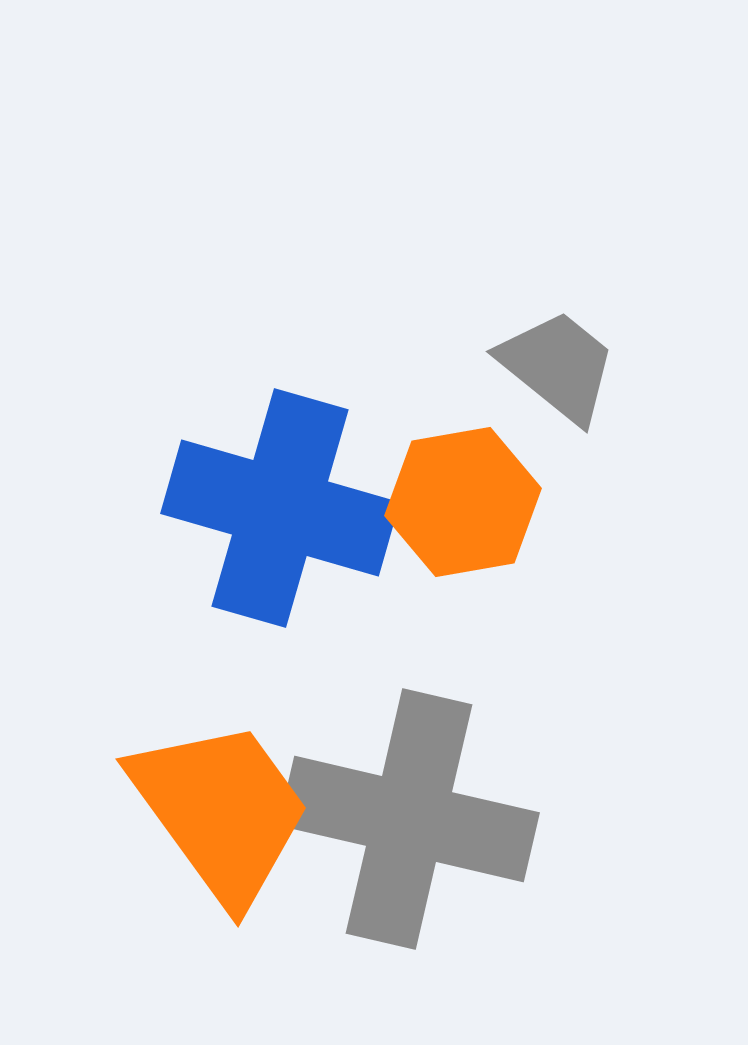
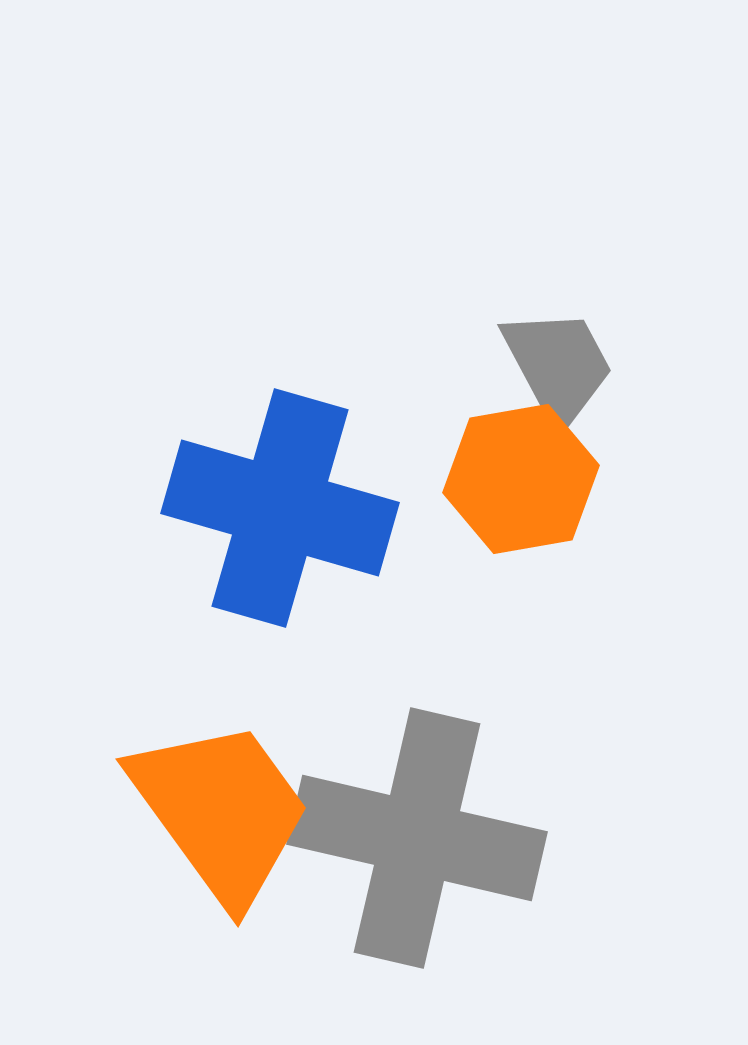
gray trapezoid: rotated 23 degrees clockwise
orange hexagon: moved 58 px right, 23 px up
gray cross: moved 8 px right, 19 px down
